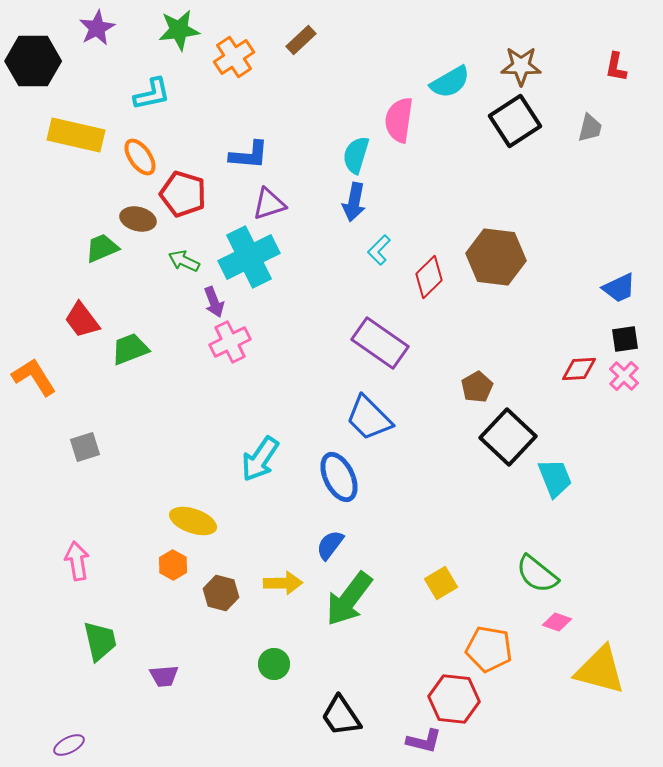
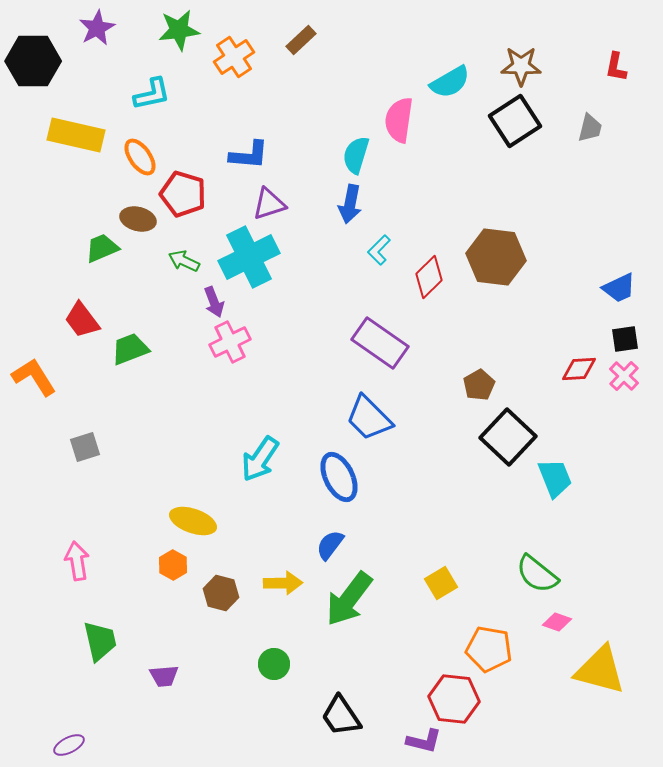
blue arrow at (354, 202): moved 4 px left, 2 px down
brown pentagon at (477, 387): moved 2 px right, 2 px up
